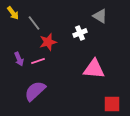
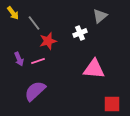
gray triangle: rotated 49 degrees clockwise
red star: moved 1 px up
